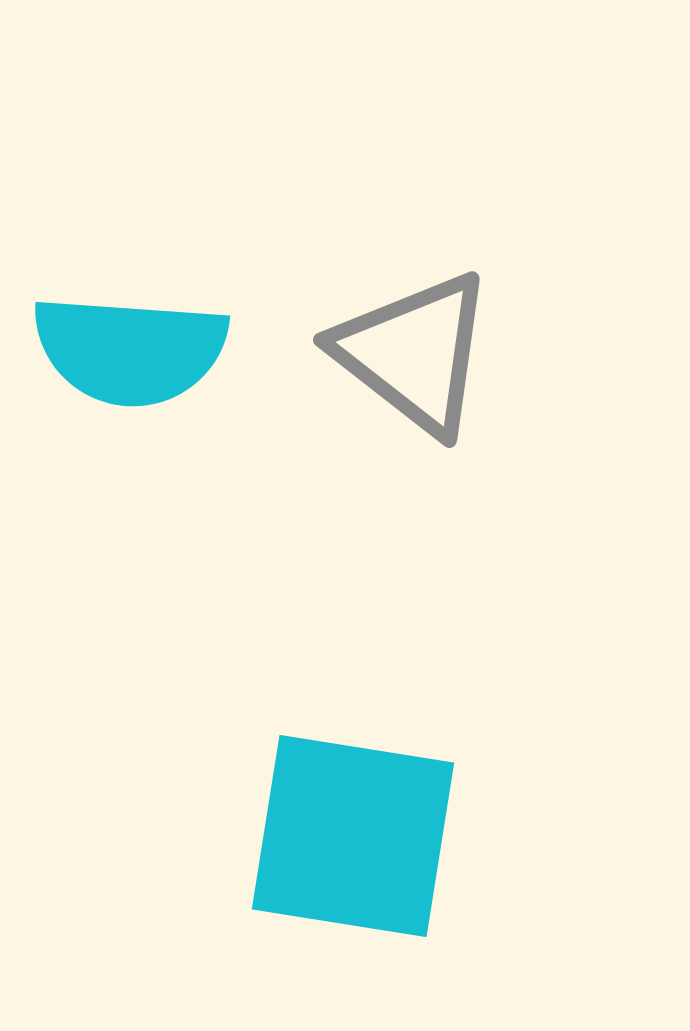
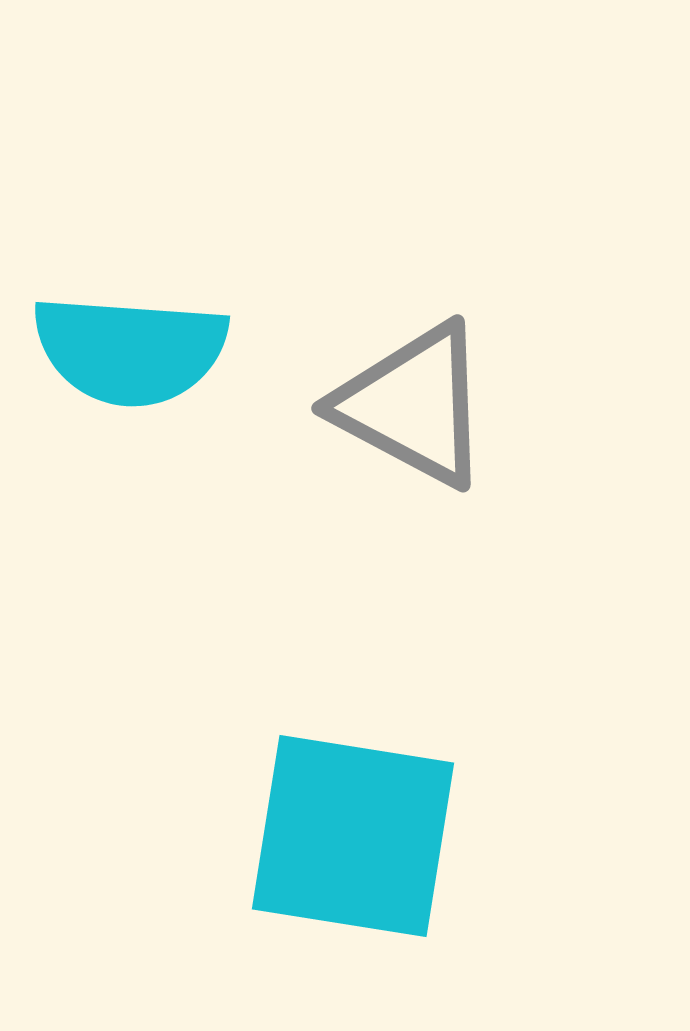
gray triangle: moved 1 px left, 52 px down; rotated 10 degrees counterclockwise
